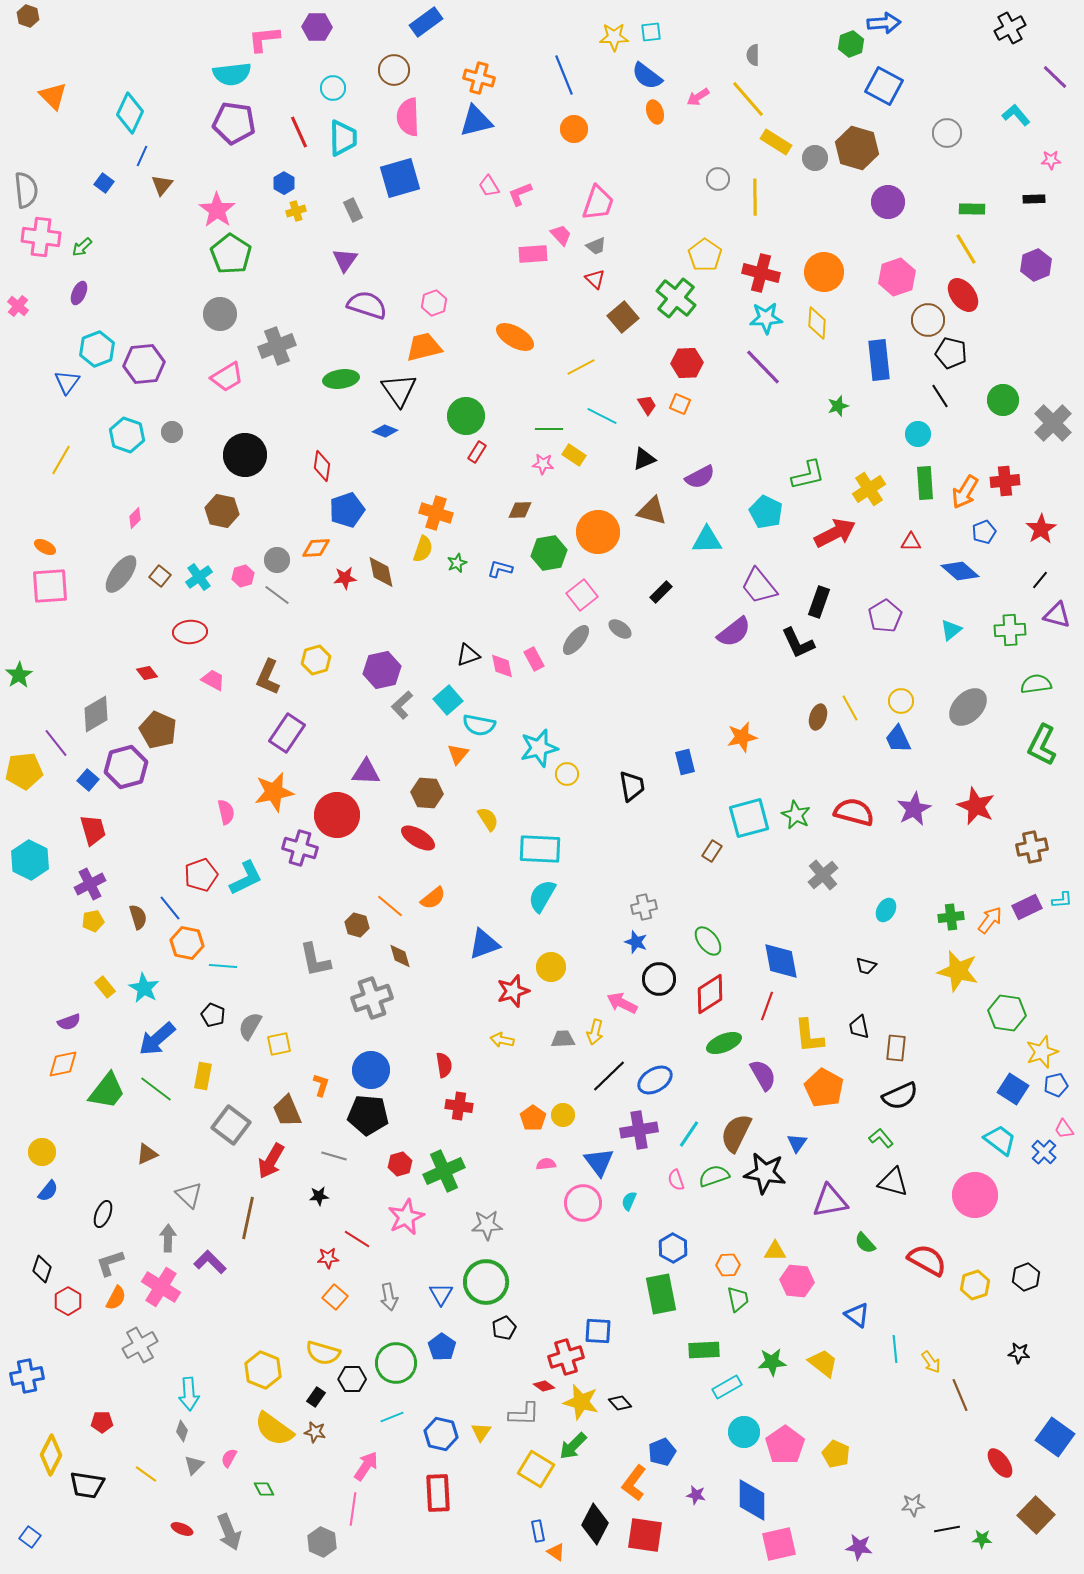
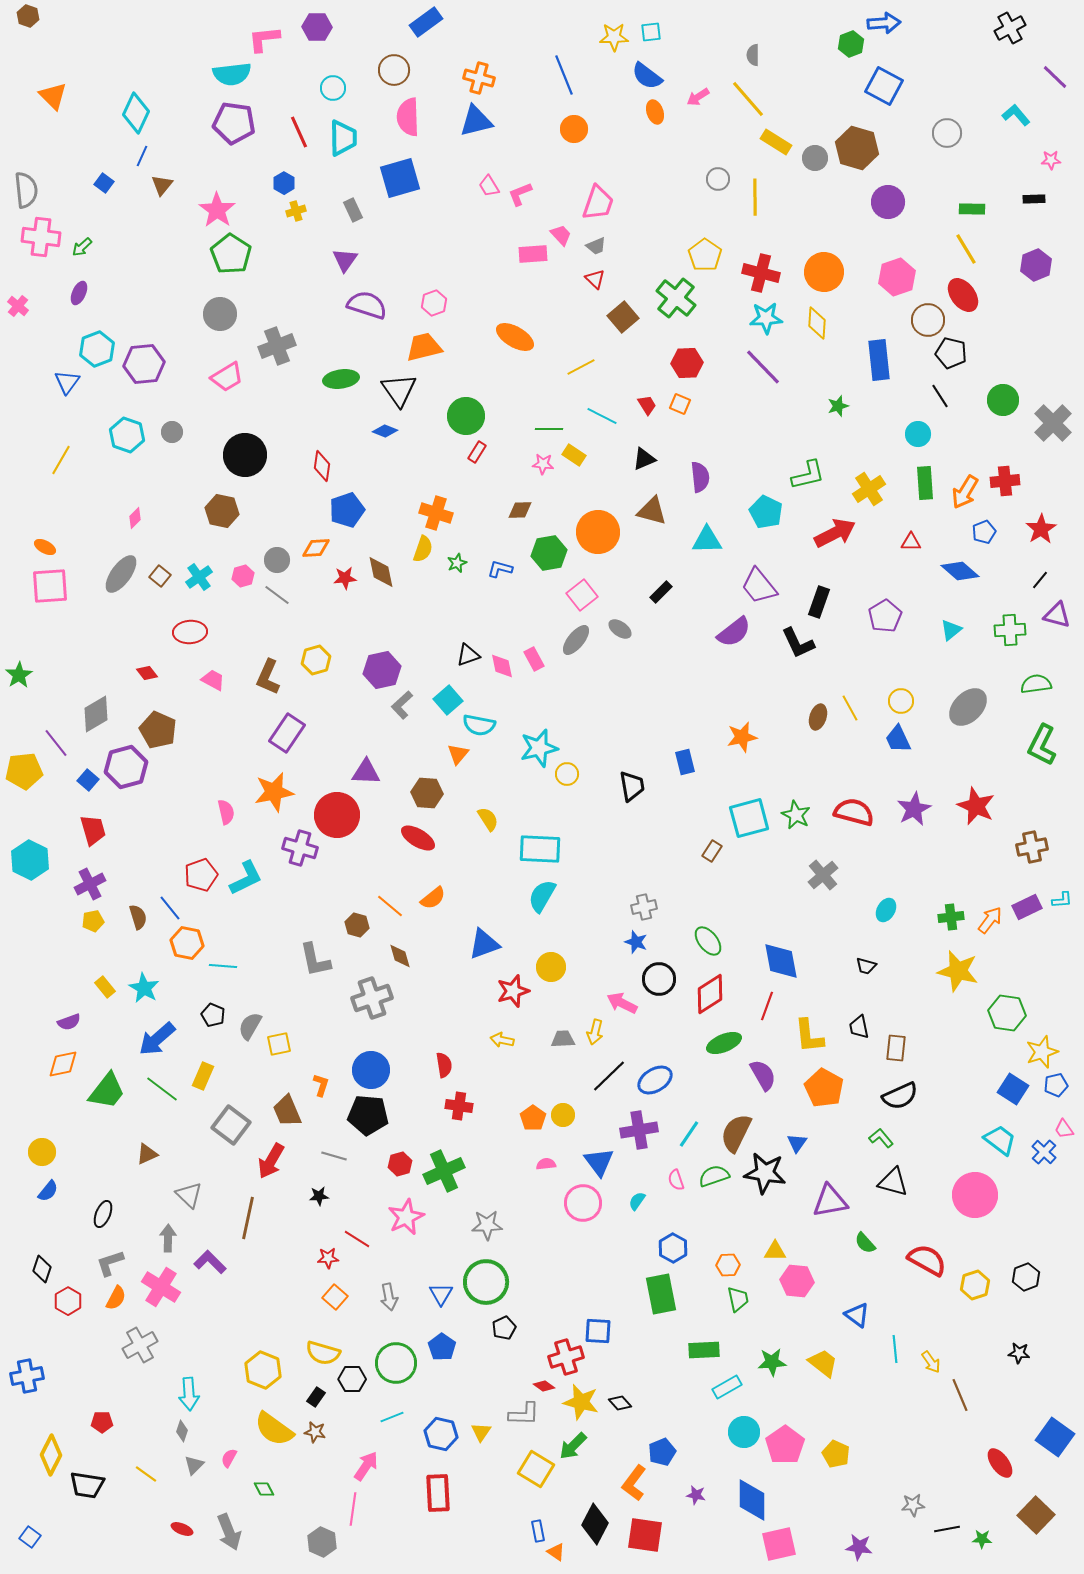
cyan diamond at (130, 113): moved 6 px right
purple semicircle at (700, 477): rotated 68 degrees counterclockwise
yellow rectangle at (203, 1076): rotated 12 degrees clockwise
green line at (156, 1089): moved 6 px right
cyan semicircle at (629, 1201): moved 8 px right; rotated 12 degrees clockwise
